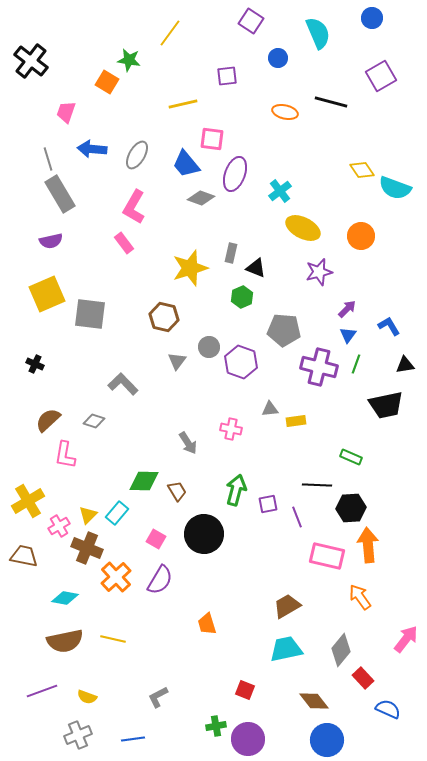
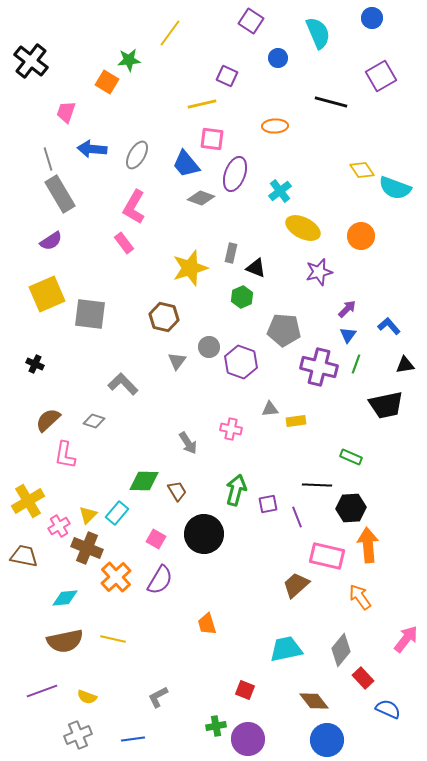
green star at (129, 60): rotated 15 degrees counterclockwise
purple square at (227, 76): rotated 30 degrees clockwise
yellow line at (183, 104): moved 19 px right
orange ellipse at (285, 112): moved 10 px left, 14 px down; rotated 15 degrees counterclockwise
purple semicircle at (51, 241): rotated 20 degrees counterclockwise
blue L-shape at (389, 326): rotated 10 degrees counterclockwise
cyan diamond at (65, 598): rotated 16 degrees counterclockwise
brown trapezoid at (287, 606): moved 9 px right, 21 px up; rotated 12 degrees counterclockwise
